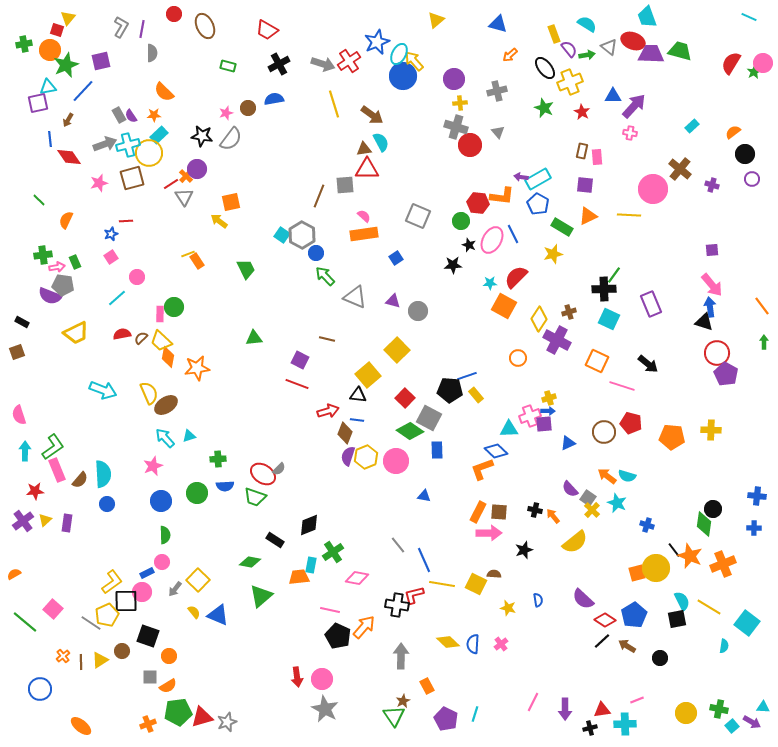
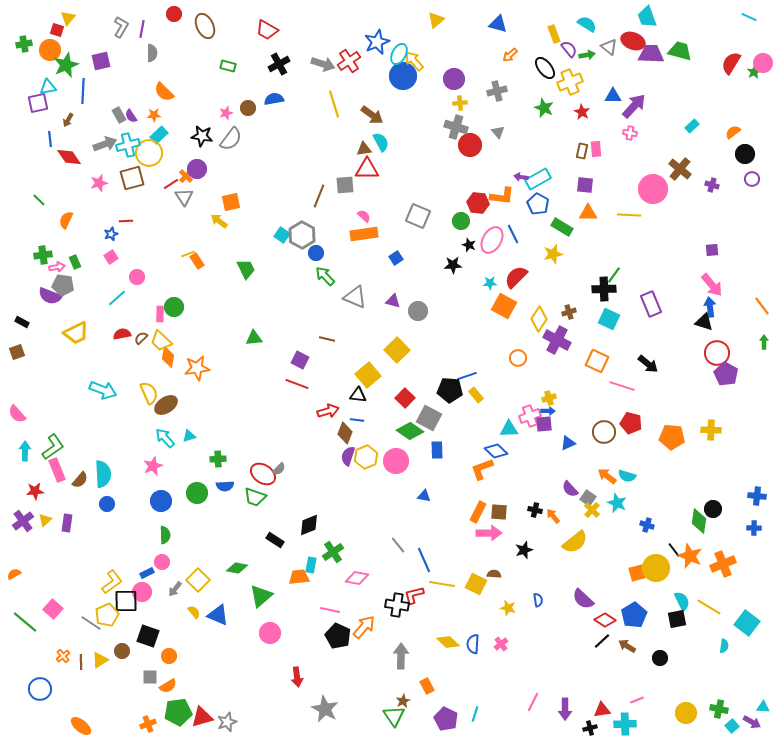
blue line at (83, 91): rotated 40 degrees counterclockwise
pink rectangle at (597, 157): moved 1 px left, 8 px up
orange triangle at (588, 216): moved 3 px up; rotated 24 degrees clockwise
pink semicircle at (19, 415): moved 2 px left, 1 px up; rotated 24 degrees counterclockwise
green diamond at (704, 524): moved 5 px left, 3 px up
green diamond at (250, 562): moved 13 px left, 6 px down
pink circle at (322, 679): moved 52 px left, 46 px up
